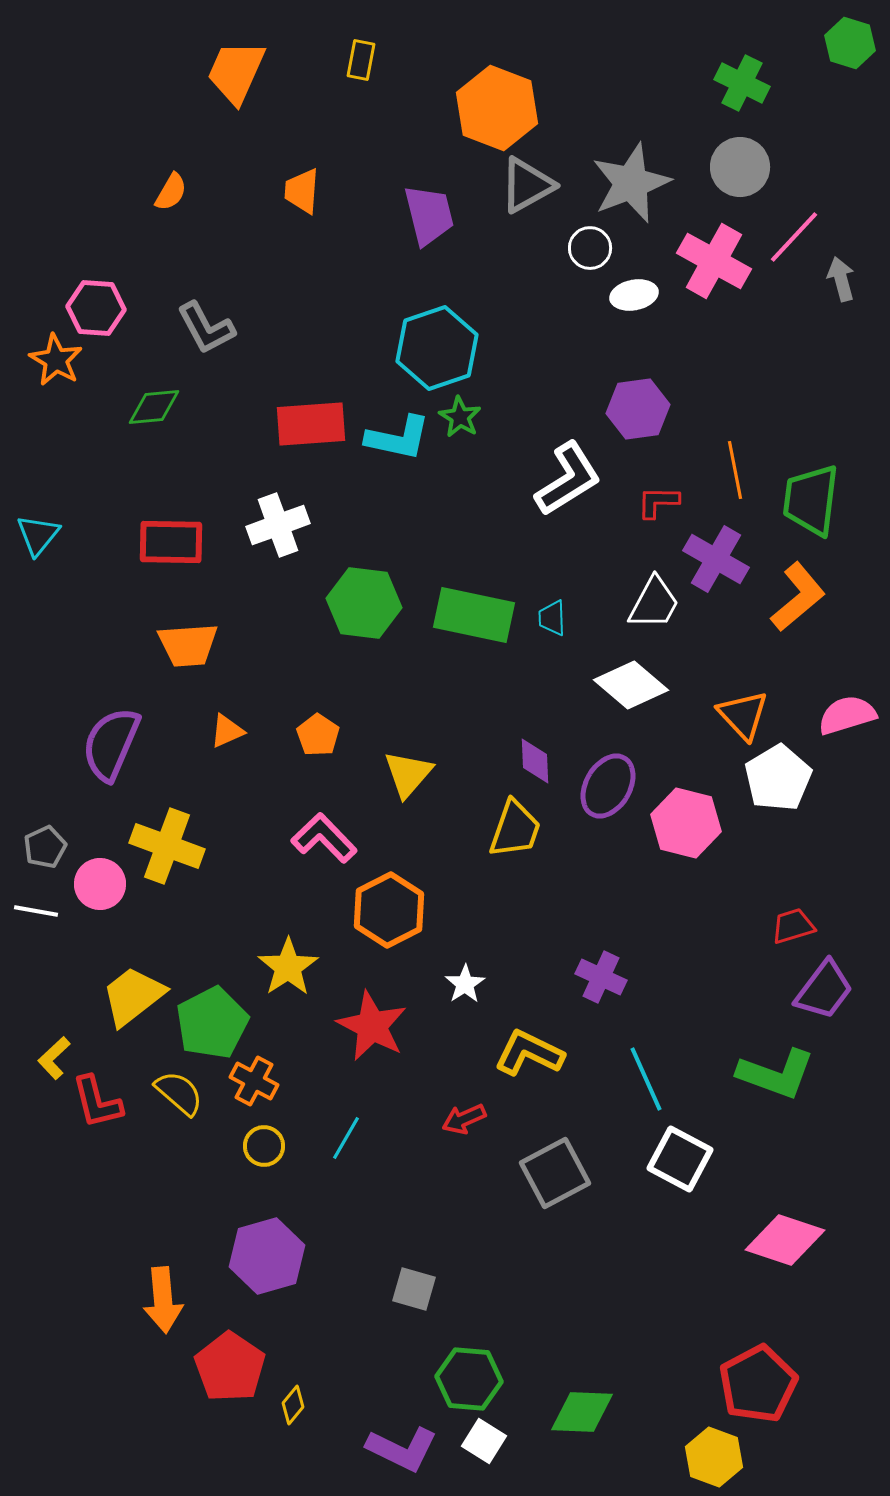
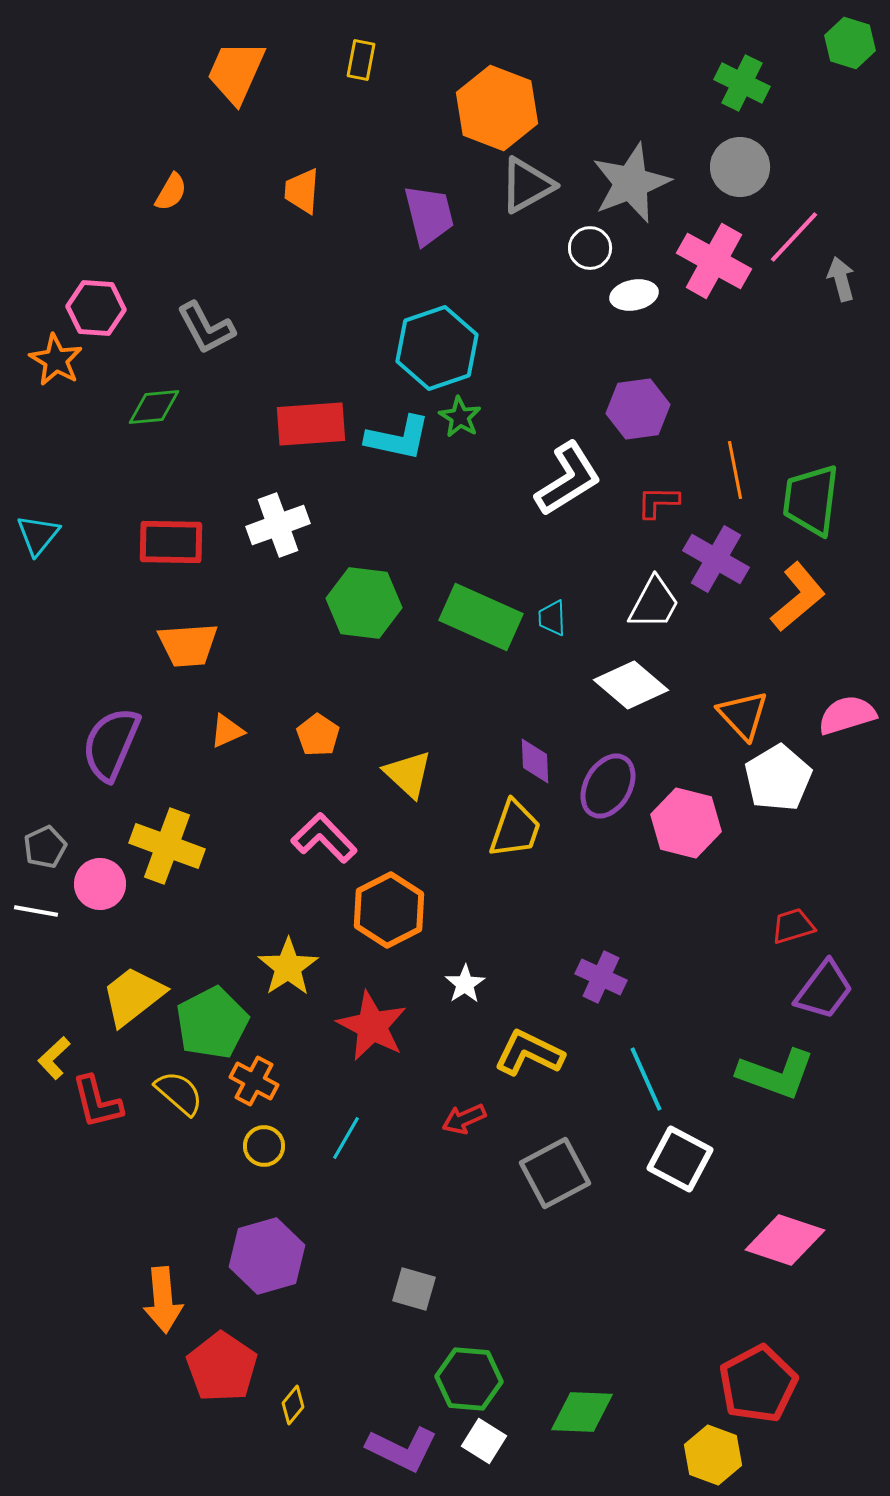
green rectangle at (474, 615): moved 7 px right, 2 px down; rotated 12 degrees clockwise
yellow triangle at (408, 774): rotated 28 degrees counterclockwise
red pentagon at (230, 1367): moved 8 px left
yellow hexagon at (714, 1457): moved 1 px left, 2 px up
